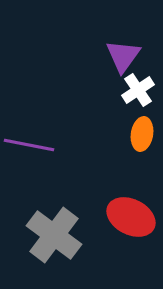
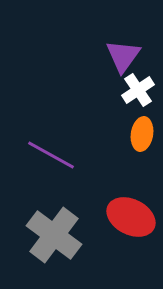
purple line: moved 22 px right, 10 px down; rotated 18 degrees clockwise
